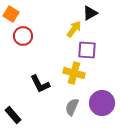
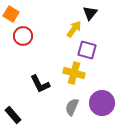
black triangle: rotated 21 degrees counterclockwise
purple square: rotated 12 degrees clockwise
